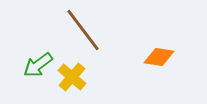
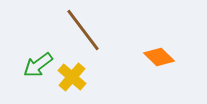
orange diamond: rotated 36 degrees clockwise
